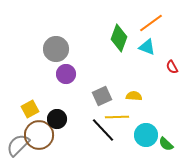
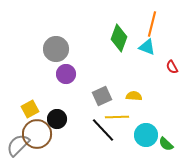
orange line: moved 1 px right, 1 px down; rotated 40 degrees counterclockwise
brown circle: moved 2 px left, 1 px up
